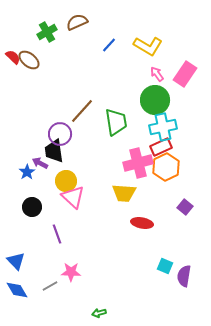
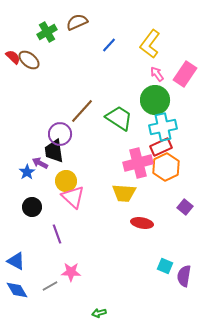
yellow L-shape: moved 2 px right, 2 px up; rotated 96 degrees clockwise
green trapezoid: moved 3 px right, 4 px up; rotated 48 degrees counterclockwise
blue triangle: rotated 18 degrees counterclockwise
